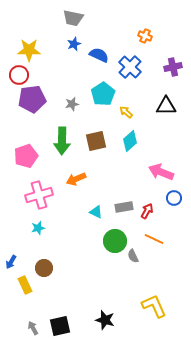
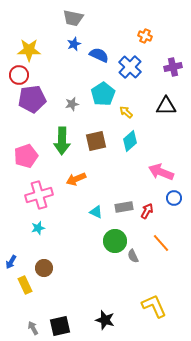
orange line: moved 7 px right, 4 px down; rotated 24 degrees clockwise
